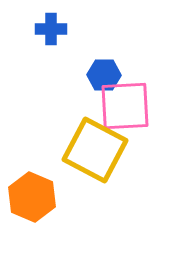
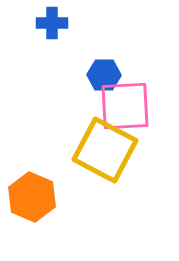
blue cross: moved 1 px right, 6 px up
yellow square: moved 10 px right
